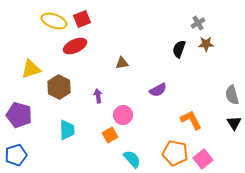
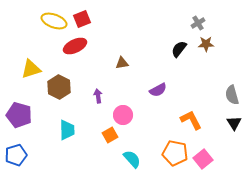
black semicircle: rotated 18 degrees clockwise
